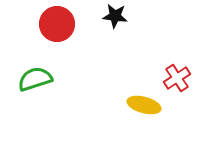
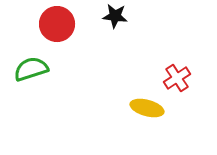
green semicircle: moved 4 px left, 10 px up
yellow ellipse: moved 3 px right, 3 px down
